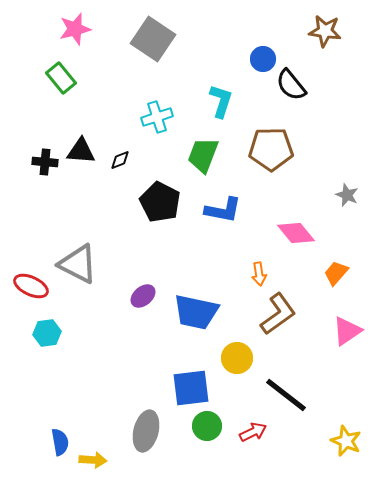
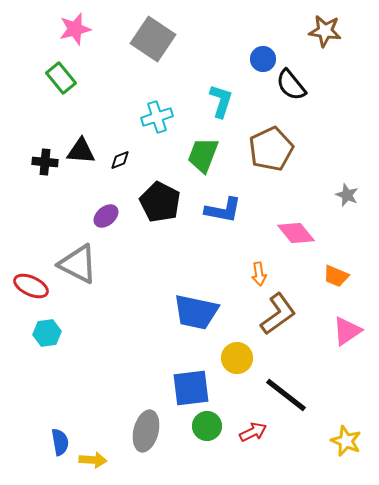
brown pentagon: rotated 24 degrees counterclockwise
orange trapezoid: moved 3 px down; rotated 108 degrees counterclockwise
purple ellipse: moved 37 px left, 80 px up
